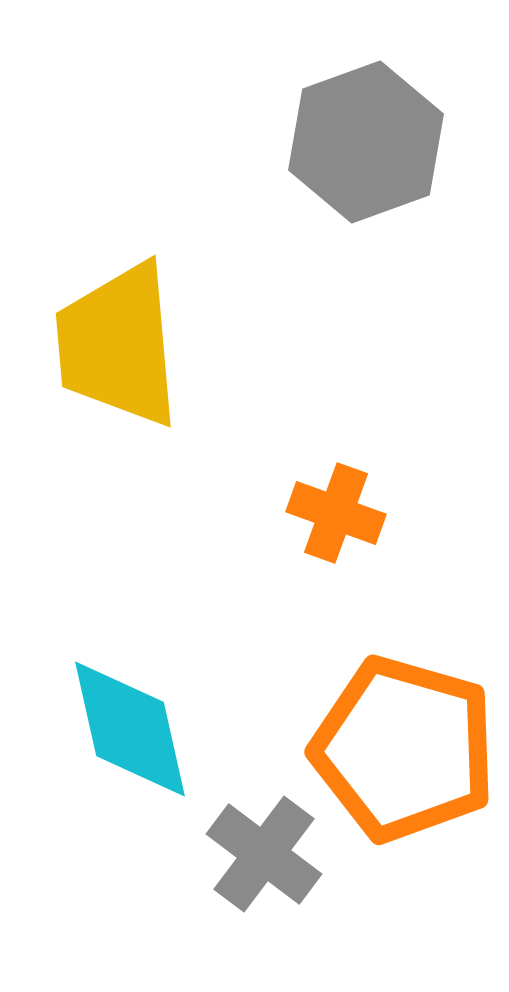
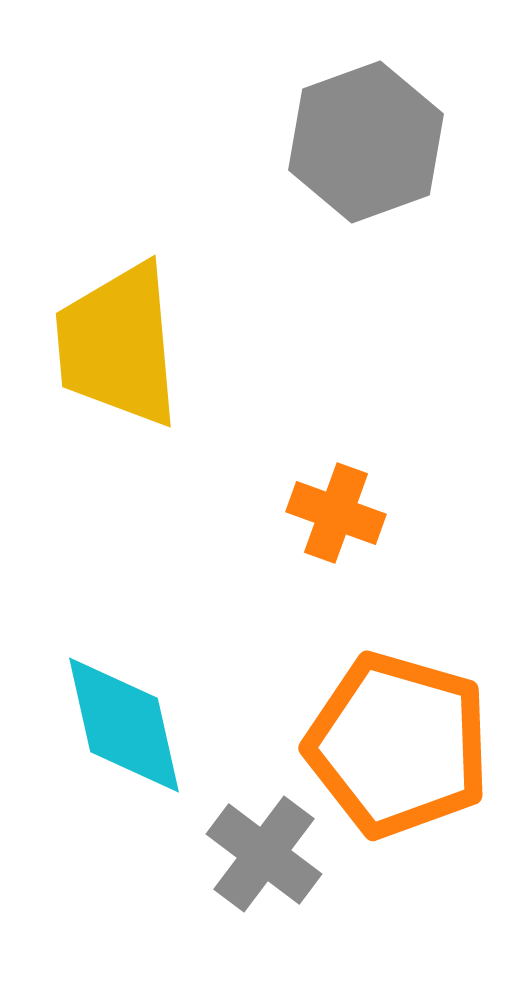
cyan diamond: moved 6 px left, 4 px up
orange pentagon: moved 6 px left, 4 px up
